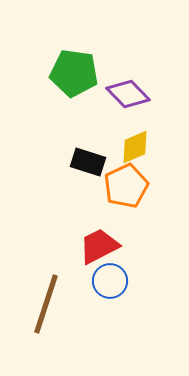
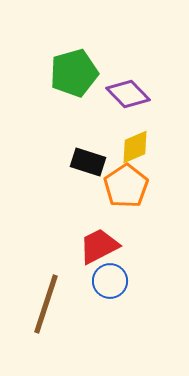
green pentagon: rotated 24 degrees counterclockwise
orange pentagon: rotated 9 degrees counterclockwise
